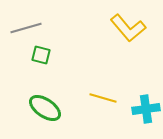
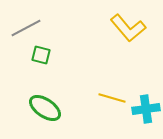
gray line: rotated 12 degrees counterclockwise
yellow line: moved 9 px right
